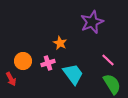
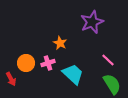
orange circle: moved 3 px right, 2 px down
cyan trapezoid: rotated 10 degrees counterclockwise
